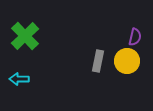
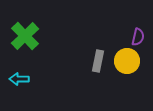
purple semicircle: moved 3 px right
